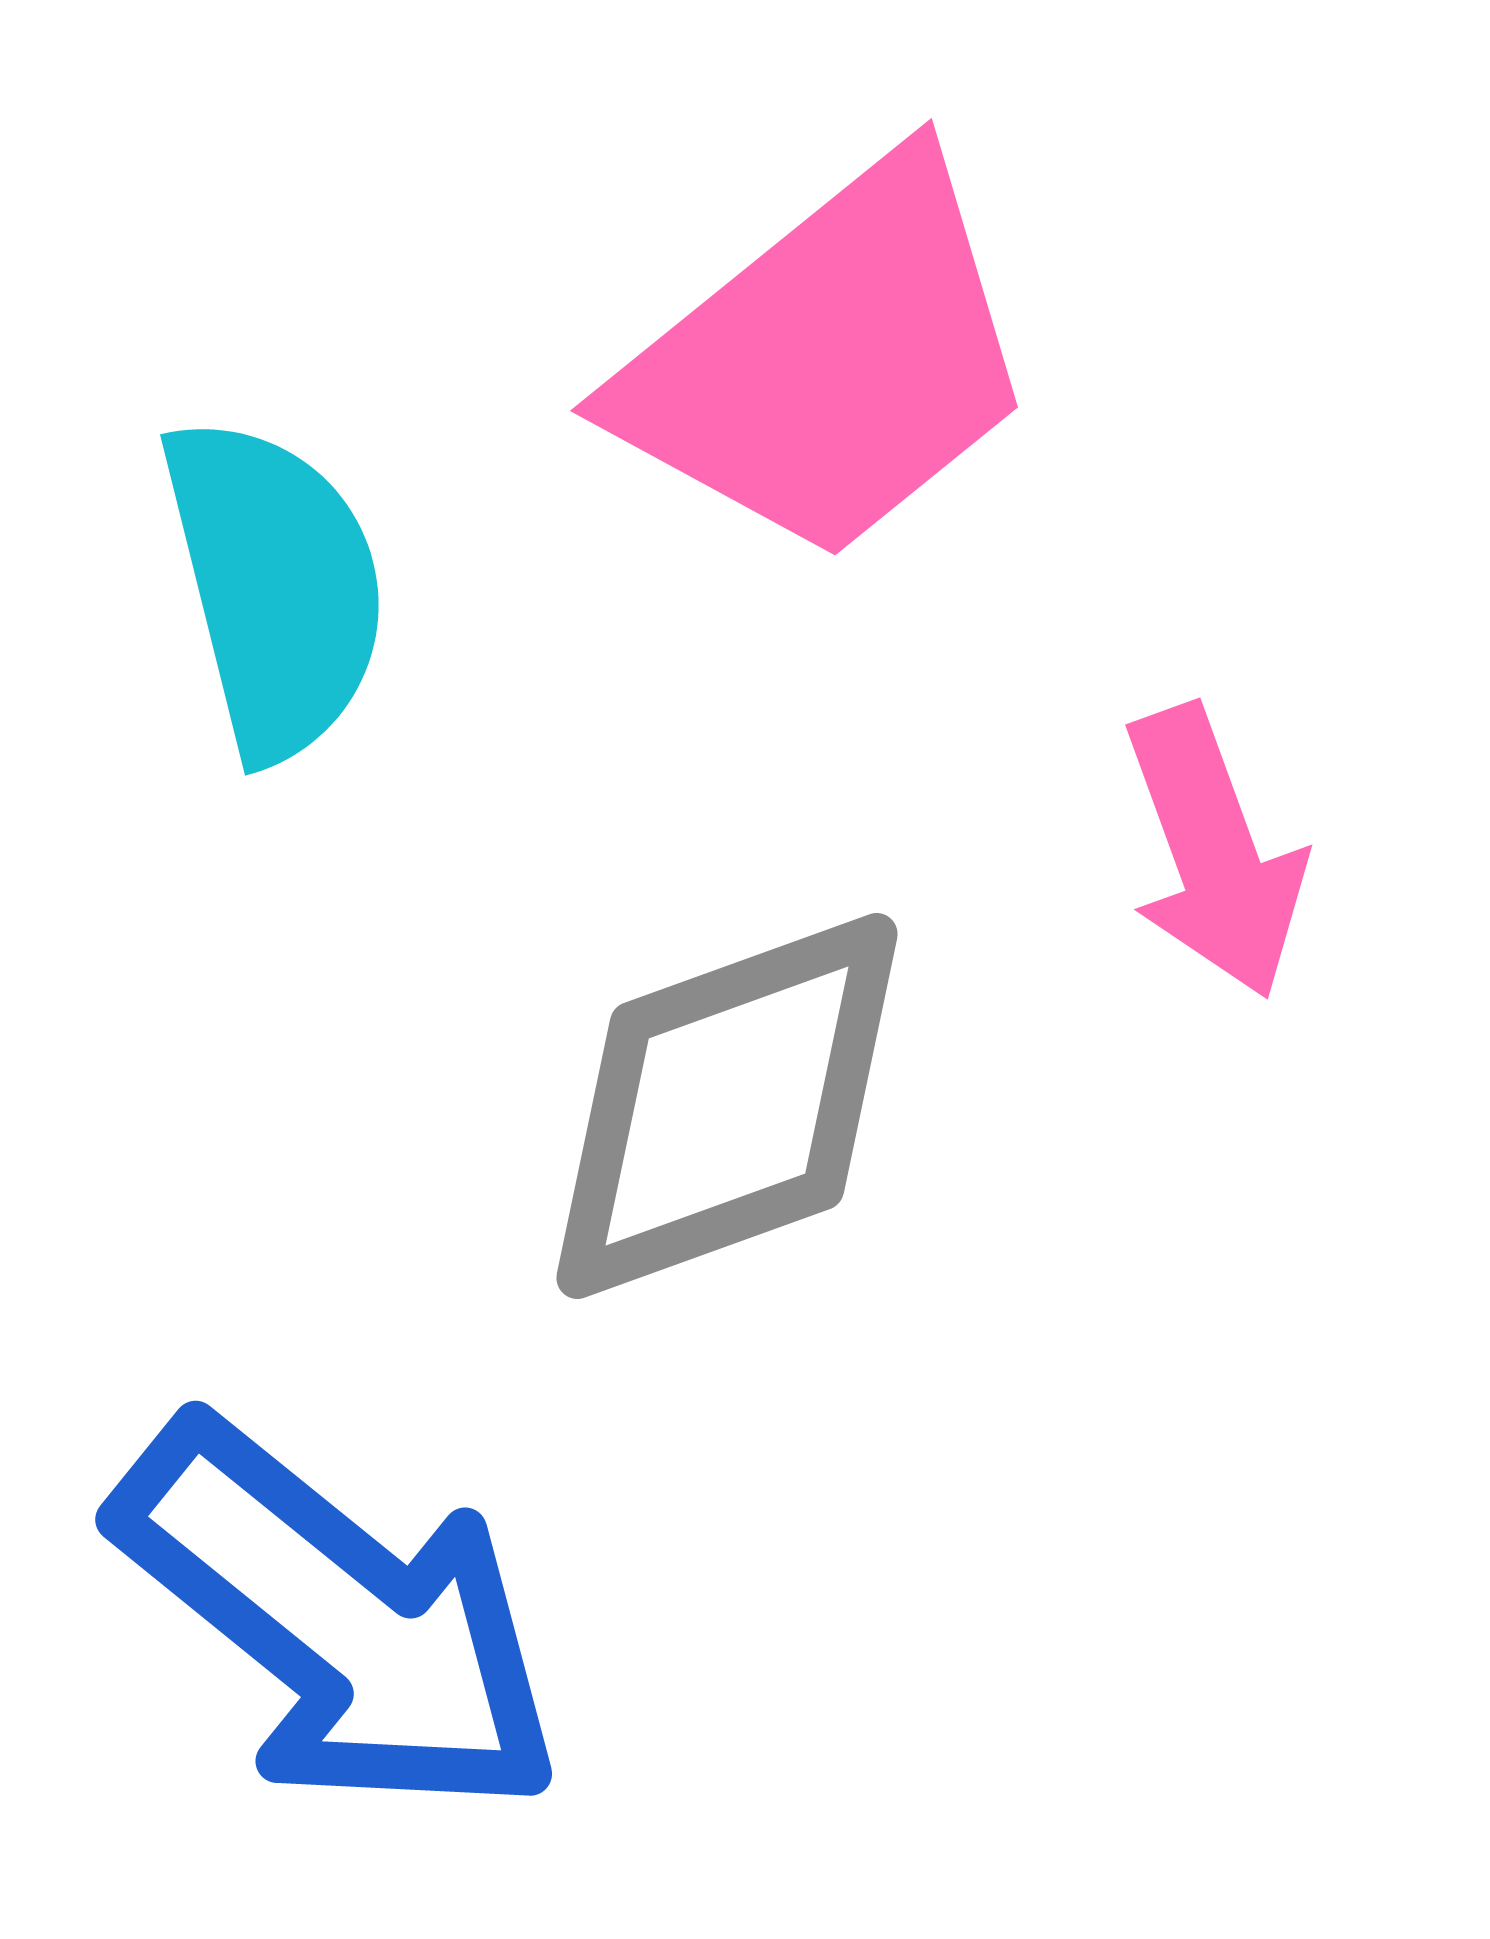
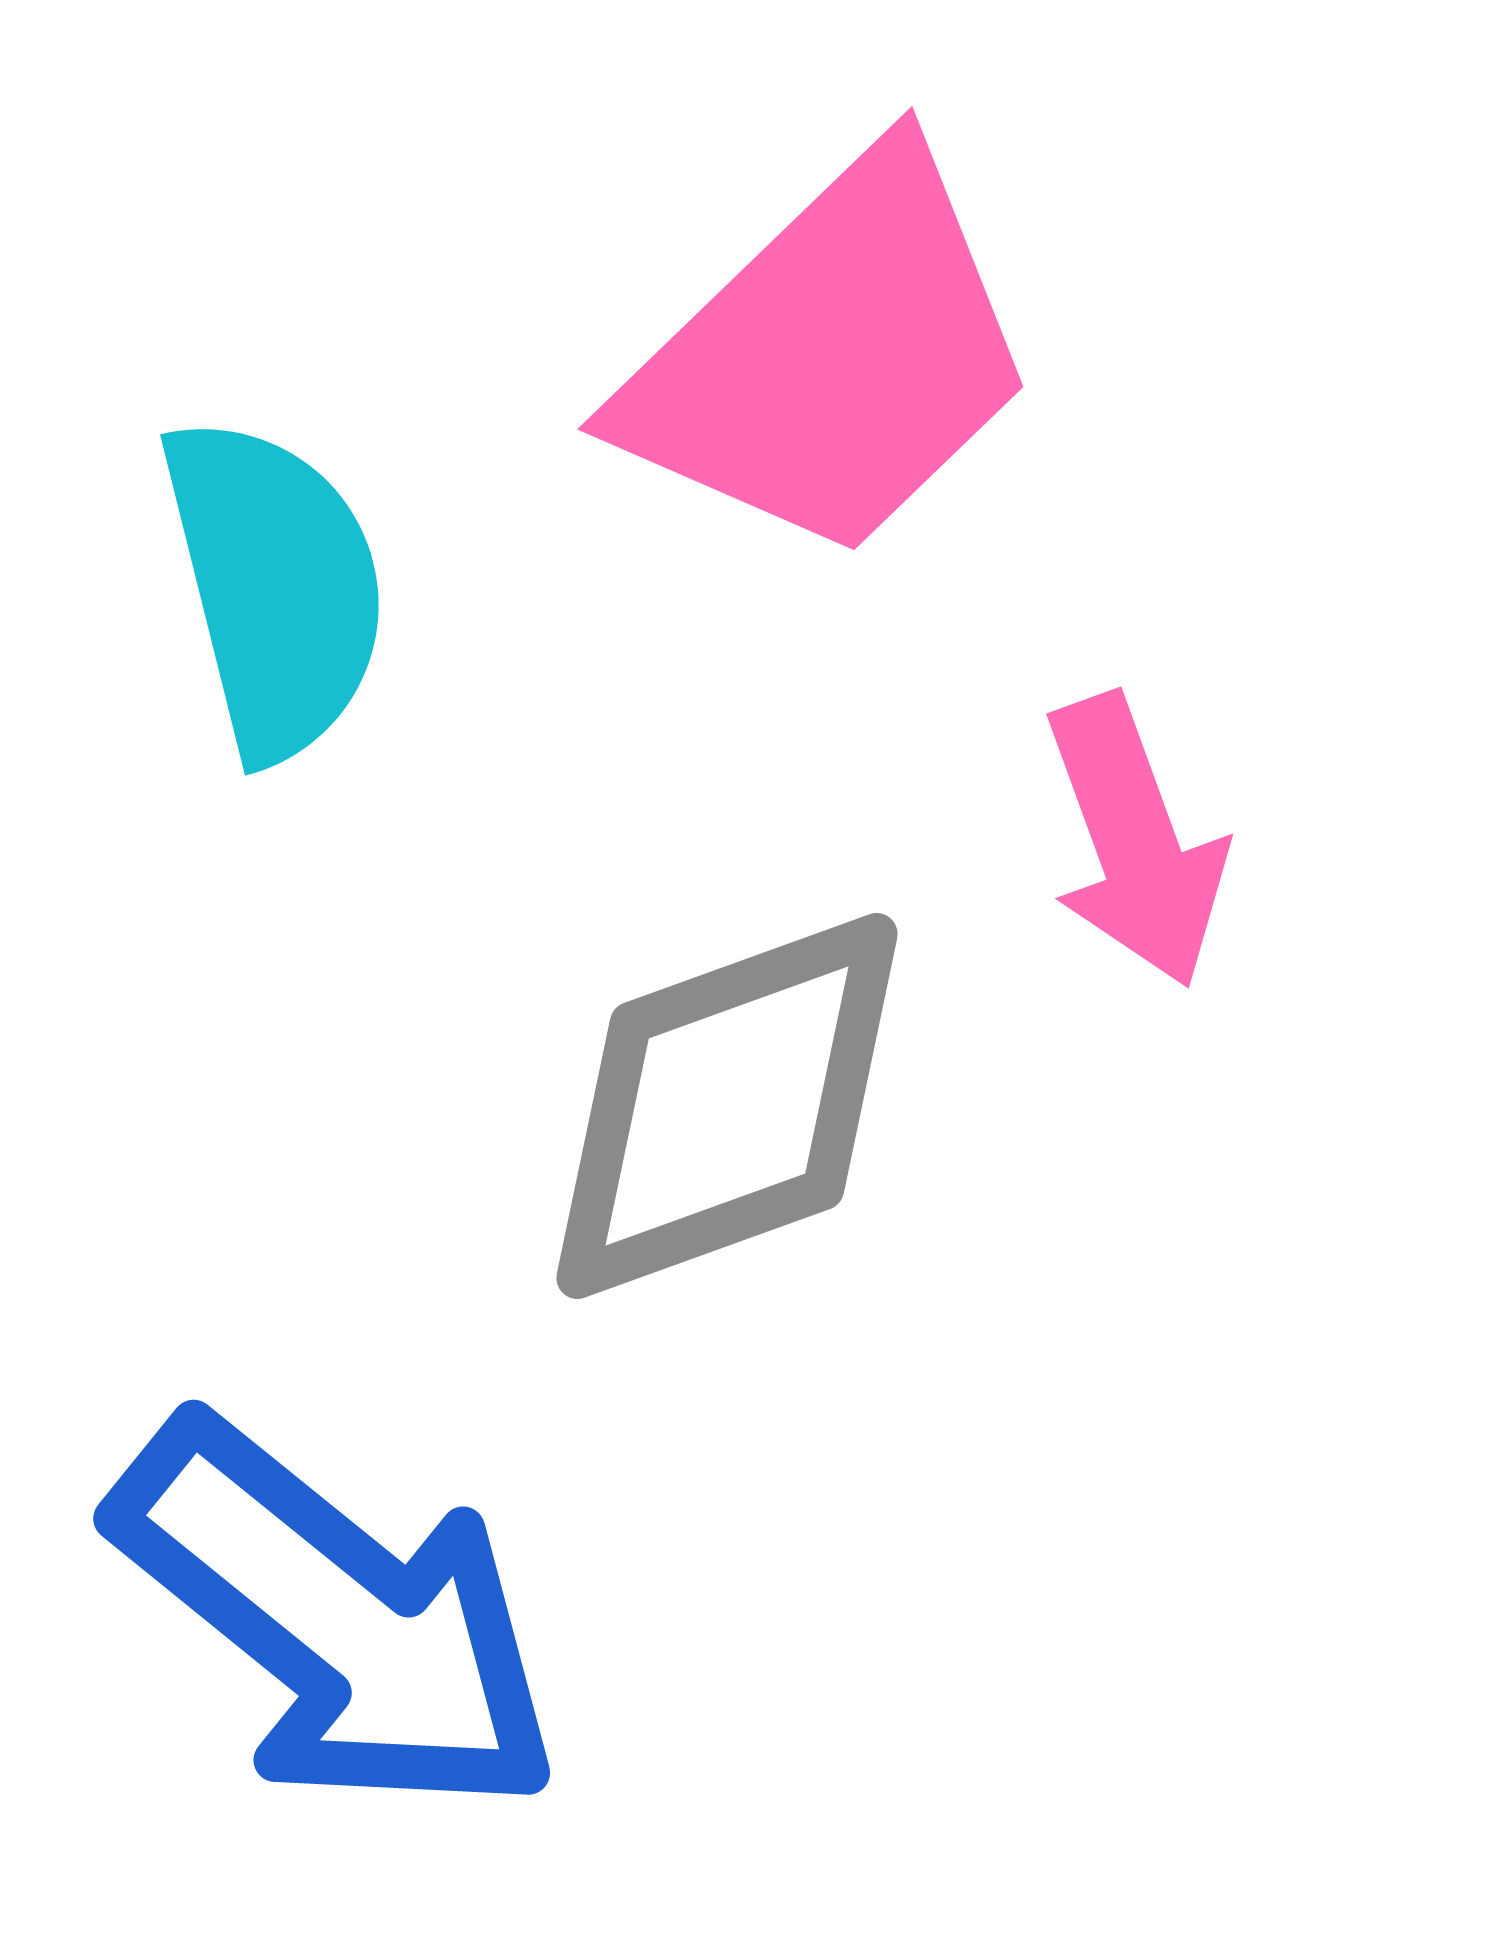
pink trapezoid: moved 2 px right, 4 px up; rotated 5 degrees counterclockwise
pink arrow: moved 79 px left, 11 px up
blue arrow: moved 2 px left, 1 px up
